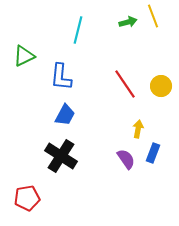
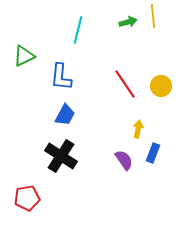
yellow line: rotated 15 degrees clockwise
purple semicircle: moved 2 px left, 1 px down
